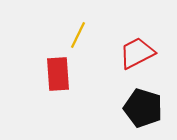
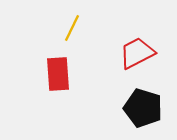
yellow line: moved 6 px left, 7 px up
